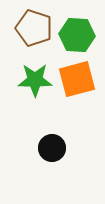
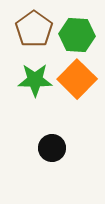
brown pentagon: moved 1 px down; rotated 18 degrees clockwise
orange square: rotated 30 degrees counterclockwise
